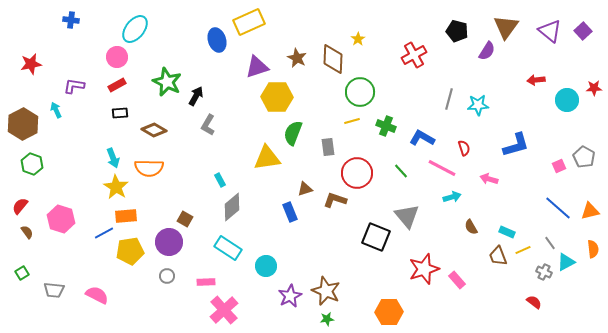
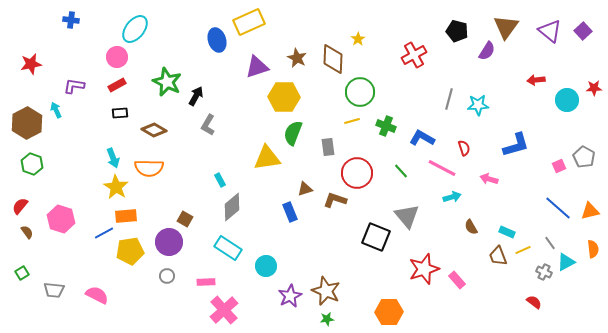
yellow hexagon at (277, 97): moved 7 px right
brown hexagon at (23, 124): moved 4 px right, 1 px up
